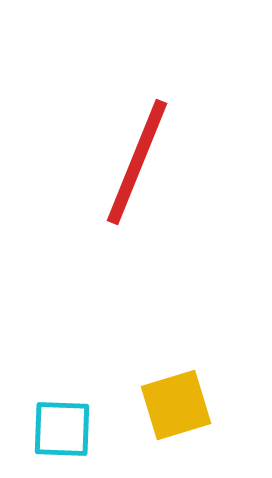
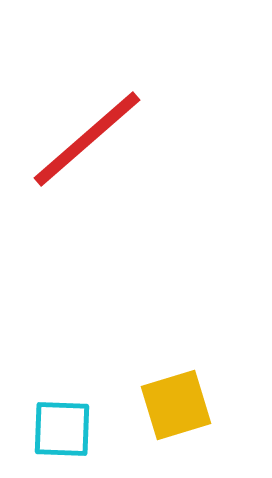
red line: moved 50 px left, 23 px up; rotated 27 degrees clockwise
